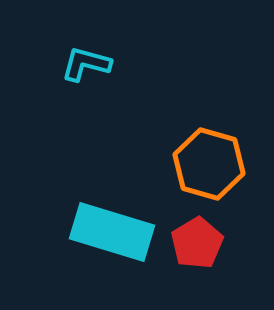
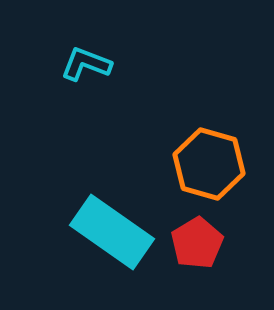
cyan L-shape: rotated 6 degrees clockwise
cyan rectangle: rotated 18 degrees clockwise
